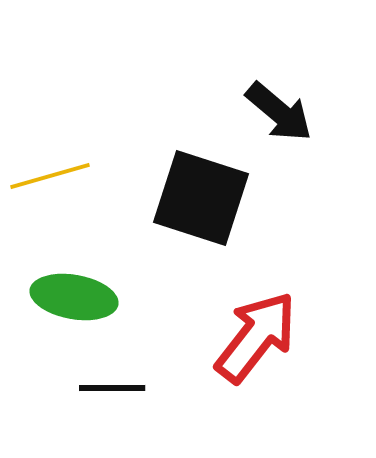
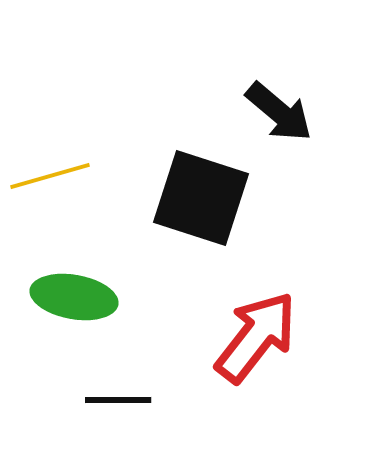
black line: moved 6 px right, 12 px down
